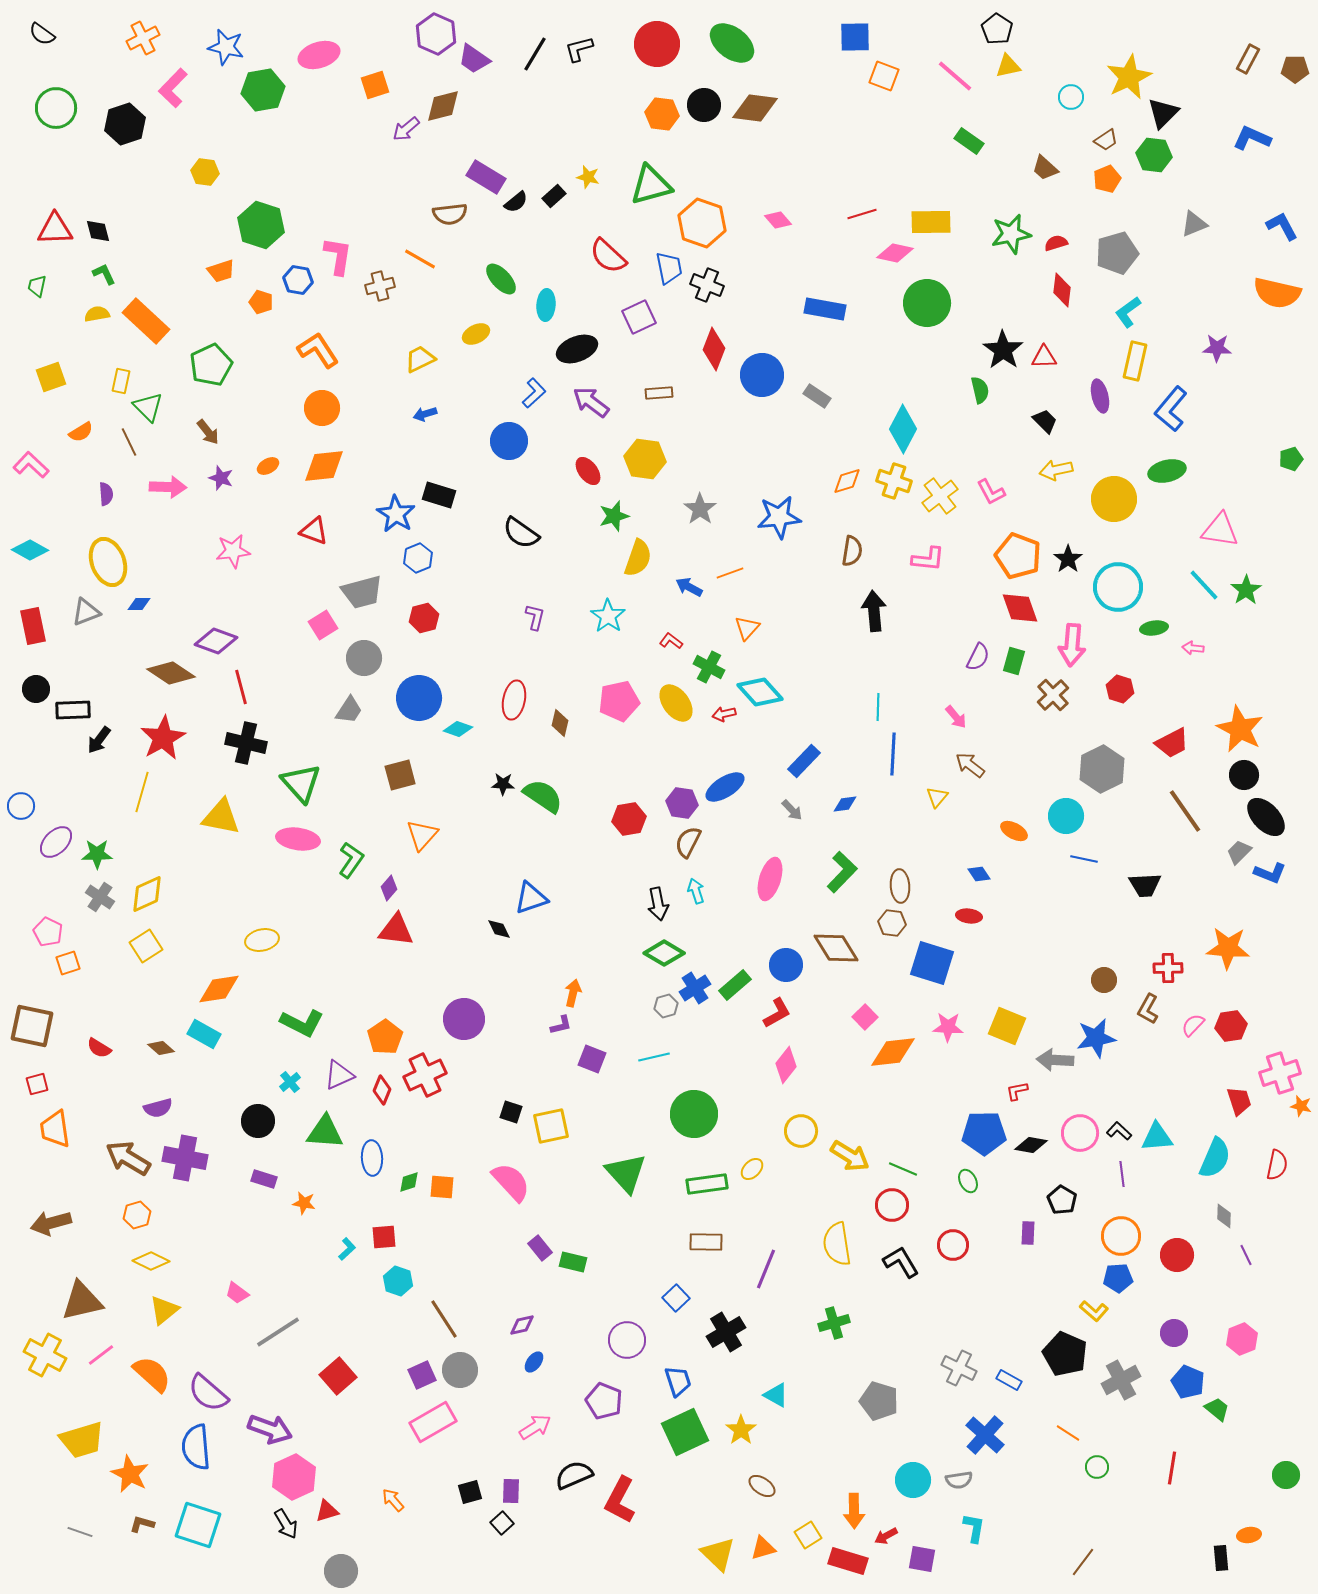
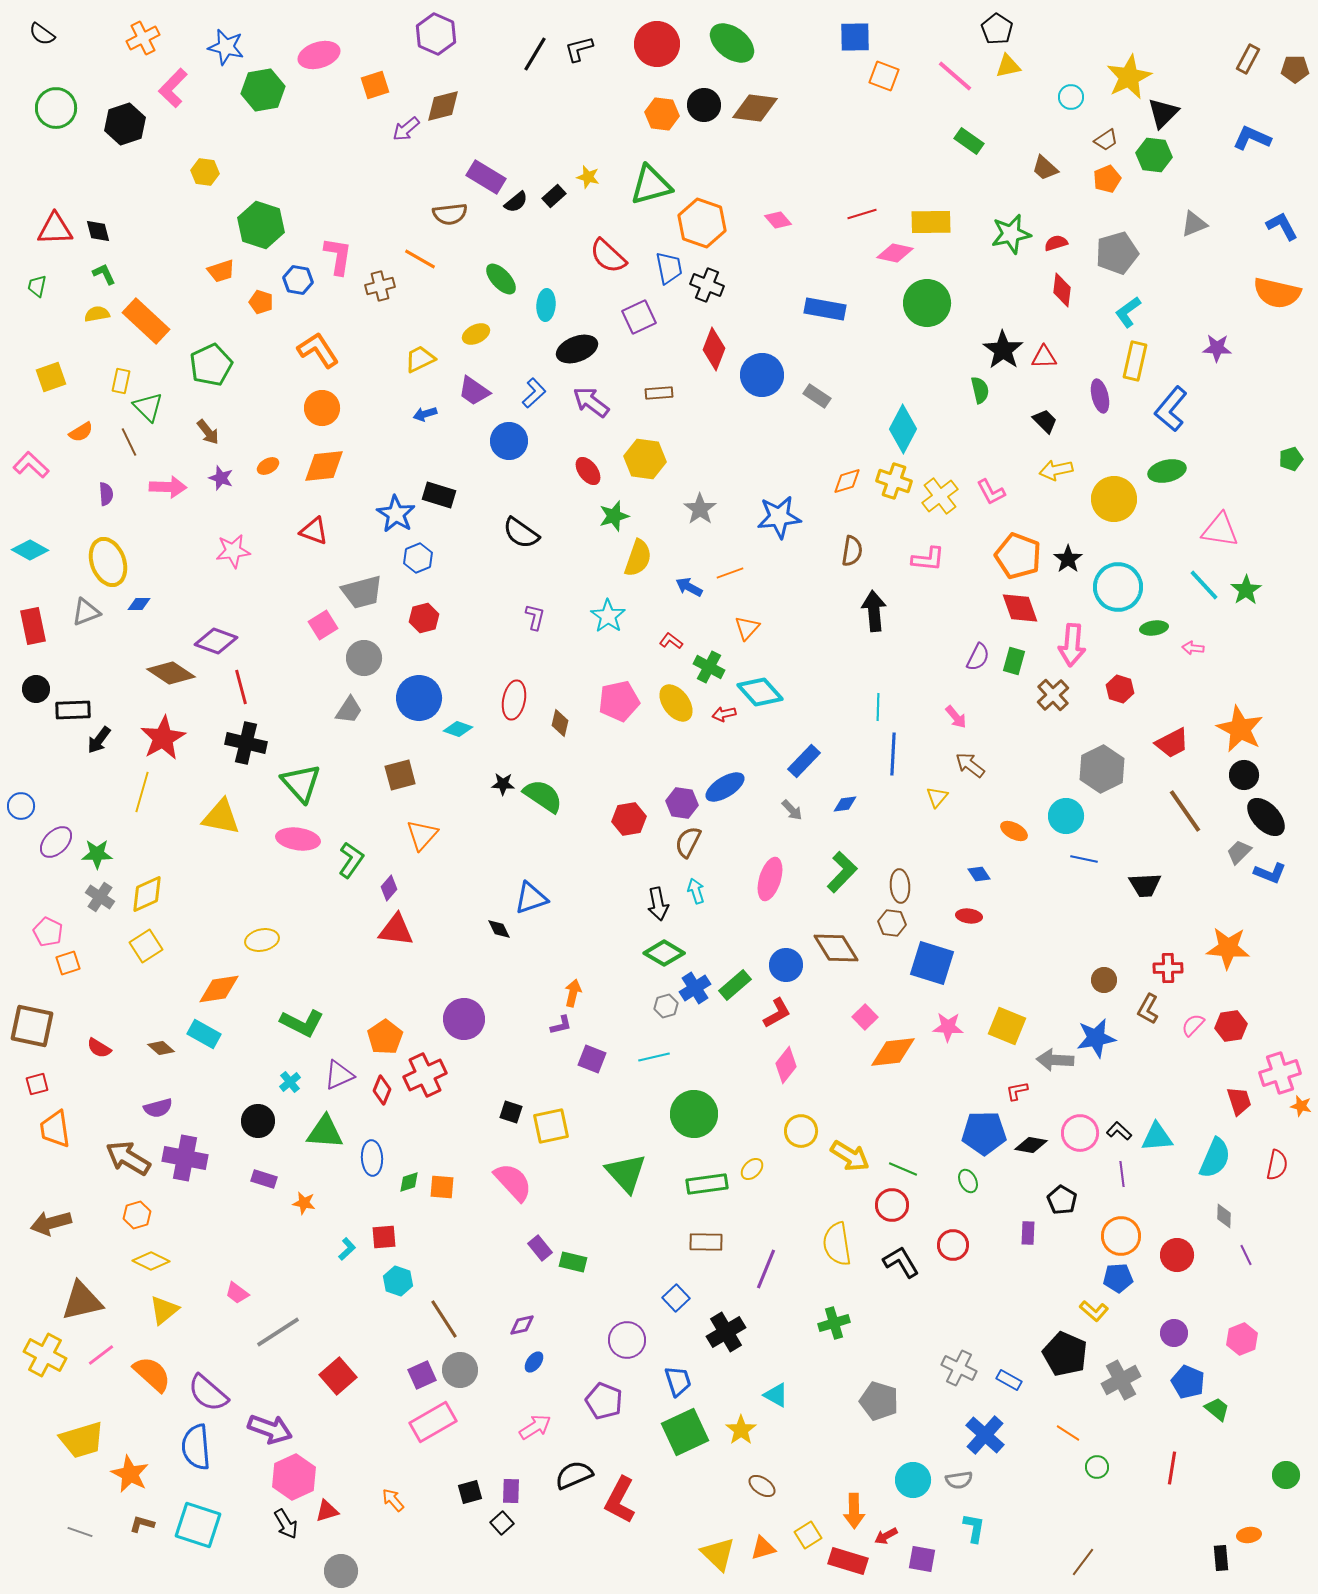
purple trapezoid at (474, 59): moved 332 px down
pink semicircle at (511, 1182): moved 2 px right
